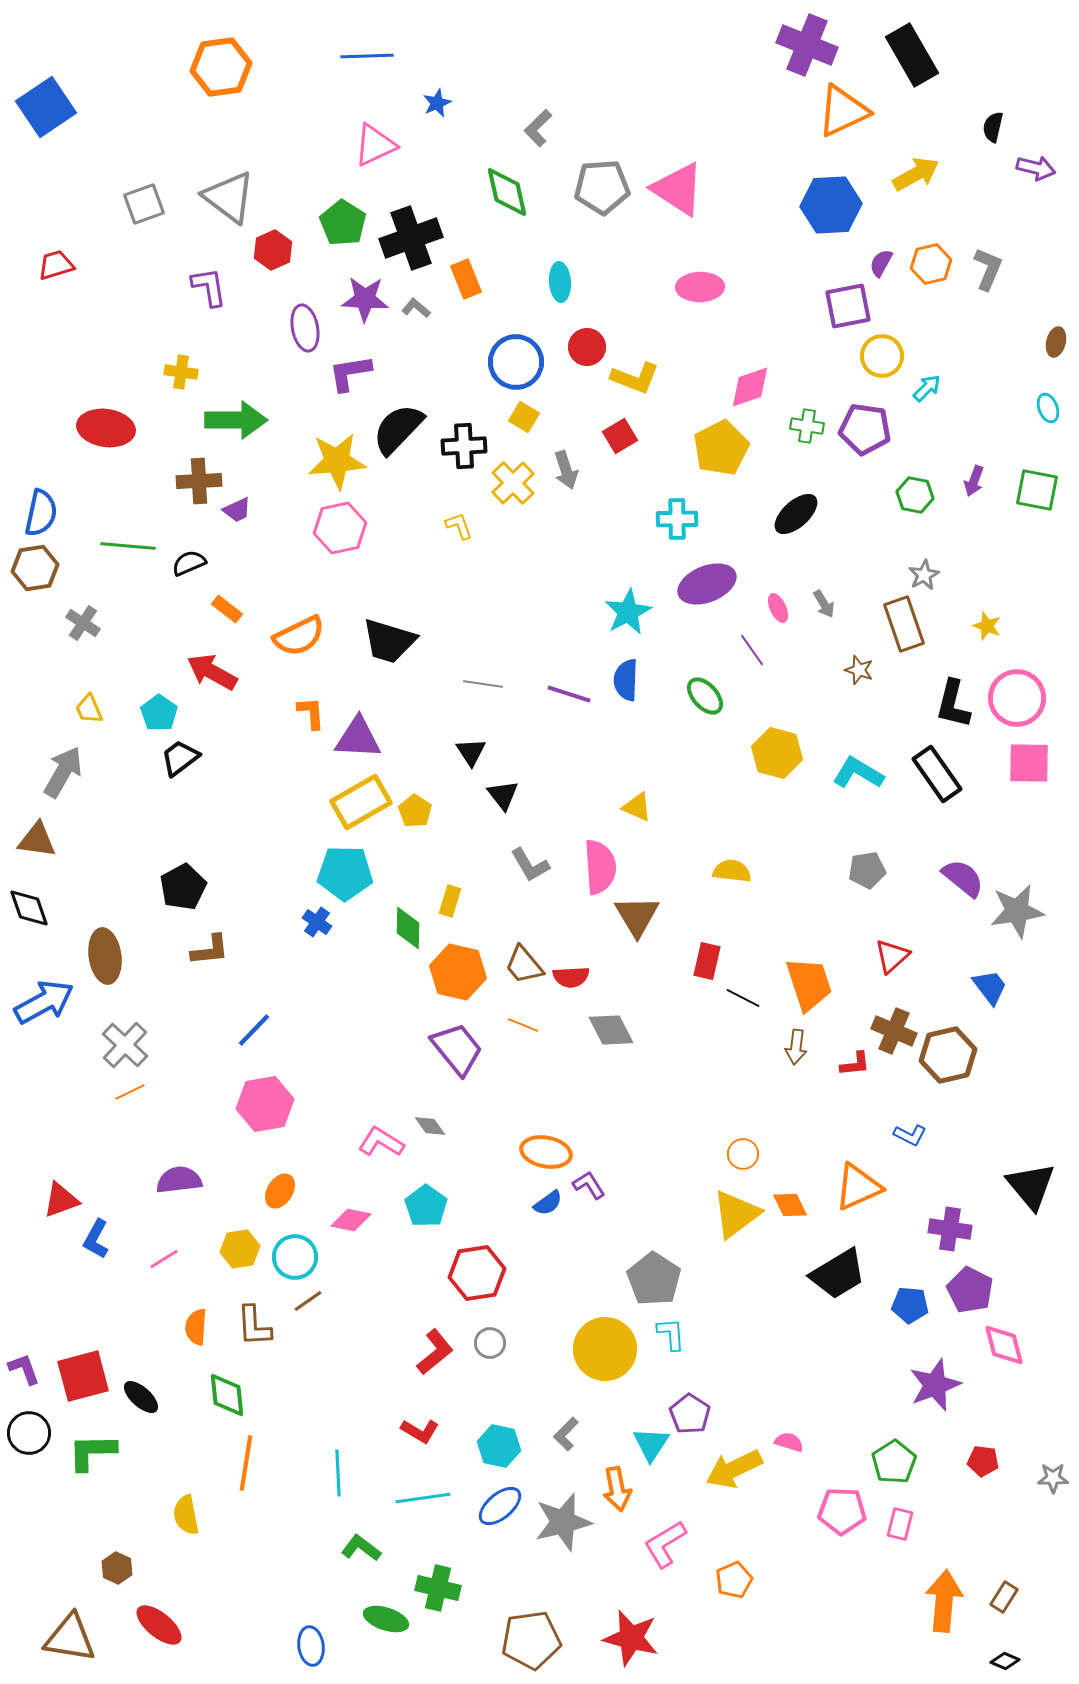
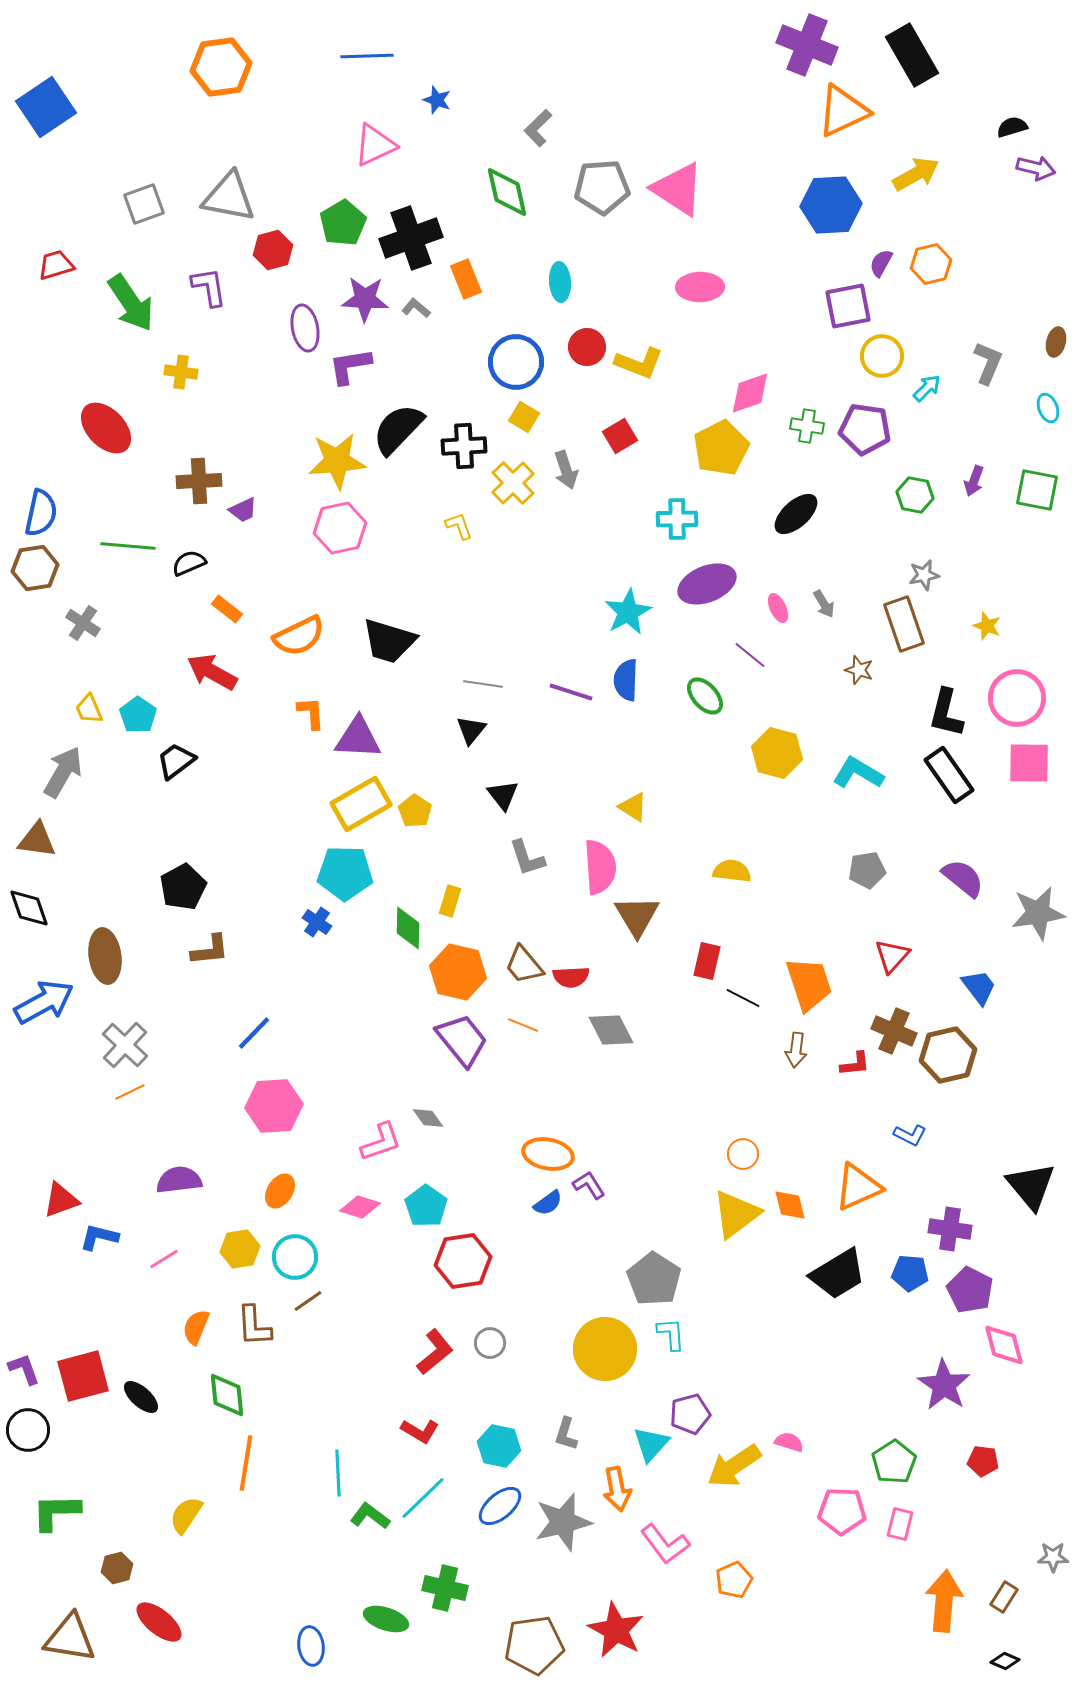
blue star at (437, 103): moved 3 px up; rotated 28 degrees counterclockwise
black semicircle at (993, 127): moved 19 px right; rotated 60 degrees clockwise
gray triangle at (229, 197): rotated 26 degrees counterclockwise
green pentagon at (343, 223): rotated 9 degrees clockwise
red hexagon at (273, 250): rotated 9 degrees clockwise
gray L-shape at (988, 269): moved 94 px down
purple L-shape at (350, 373): moved 7 px up
yellow L-shape at (635, 378): moved 4 px right, 15 px up
pink diamond at (750, 387): moved 6 px down
green arrow at (236, 420): moved 105 px left, 117 px up; rotated 56 degrees clockwise
red ellipse at (106, 428): rotated 38 degrees clockwise
purple trapezoid at (237, 510): moved 6 px right
gray star at (924, 575): rotated 16 degrees clockwise
purple line at (752, 650): moved 2 px left, 5 px down; rotated 16 degrees counterclockwise
purple line at (569, 694): moved 2 px right, 2 px up
black L-shape at (953, 704): moved 7 px left, 9 px down
cyan pentagon at (159, 713): moved 21 px left, 2 px down
black triangle at (471, 752): moved 22 px up; rotated 12 degrees clockwise
black trapezoid at (180, 758): moved 4 px left, 3 px down
black rectangle at (937, 774): moved 12 px right, 1 px down
yellow rectangle at (361, 802): moved 2 px down
yellow triangle at (637, 807): moved 4 px left; rotated 8 degrees clockwise
gray L-shape at (530, 865): moved 3 px left, 7 px up; rotated 12 degrees clockwise
gray star at (1017, 911): moved 21 px right, 2 px down
red triangle at (892, 956): rotated 6 degrees counterclockwise
blue trapezoid at (990, 987): moved 11 px left
blue line at (254, 1030): moved 3 px down
brown arrow at (796, 1047): moved 3 px down
purple trapezoid at (457, 1049): moved 5 px right, 9 px up
pink hexagon at (265, 1104): moved 9 px right, 2 px down; rotated 6 degrees clockwise
gray diamond at (430, 1126): moved 2 px left, 8 px up
pink L-shape at (381, 1142): rotated 129 degrees clockwise
orange ellipse at (546, 1152): moved 2 px right, 2 px down
orange diamond at (790, 1205): rotated 12 degrees clockwise
pink diamond at (351, 1220): moved 9 px right, 13 px up; rotated 6 degrees clockwise
blue L-shape at (96, 1239): moved 3 px right, 2 px up; rotated 75 degrees clockwise
red hexagon at (477, 1273): moved 14 px left, 12 px up
blue pentagon at (910, 1305): moved 32 px up
orange semicircle at (196, 1327): rotated 18 degrees clockwise
purple star at (935, 1385): moved 9 px right; rotated 18 degrees counterclockwise
purple pentagon at (690, 1414): rotated 24 degrees clockwise
black circle at (29, 1433): moved 1 px left, 3 px up
gray L-shape at (566, 1434): rotated 28 degrees counterclockwise
cyan triangle at (651, 1444): rotated 9 degrees clockwise
green L-shape at (92, 1452): moved 36 px left, 60 px down
yellow arrow at (734, 1469): moved 3 px up; rotated 8 degrees counterclockwise
gray star at (1053, 1478): moved 79 px down
cyan line at (423, 1498): rotated 36 degrees counterclockwise
yellow semicircle at (186, 1515): rotated 45 degrees clockwise
pink L-shape at (665, 1544): rotated 96 degrees counterclockwise
green L-shape at (361, 1548): moved 9 px right, 32 px up
brown hexagon at (117, 1568): rotated 20 degrees clockwise
green cross at (438, 1588): moved 7 px right
red ellipse at (159, 1625): moved 3 px up
red star at (631, 1638): moved 15 px left, 8 px up; rotated 14 degrees clockwise
brown pentagon at (531, 1640): moved 3 px right, 5 px down
